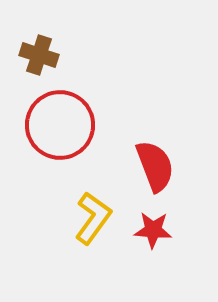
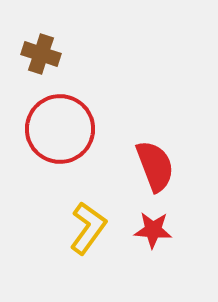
brown cross: moved 2 px right, 1 px up
red circle: moved 4 px down
yellow L-shape: moved 5 px left, 10 px down
